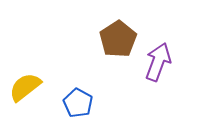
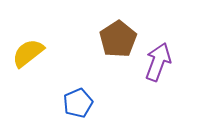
yellow semicircle: moved 3 px right, 34 px up
blue pentagon: rotated 20 degrees clockwise
